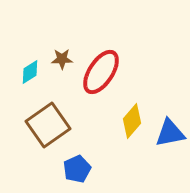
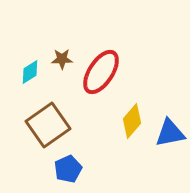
blue pentagon: moved 9 px left
